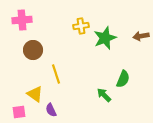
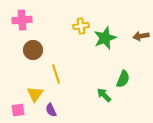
yellow triangle: rotated 30 degrees clockwise
pink square: moved 1 px left, 2 px up
